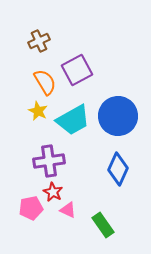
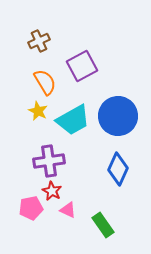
purple square: moved 5 px right, 4 px up
red star: moved 1 px left, 1 px up
